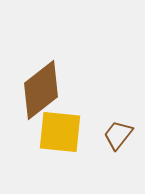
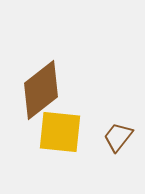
brown trapezoid: moved 2 px down
